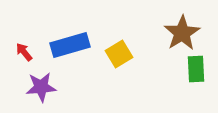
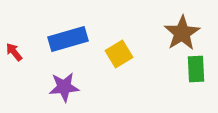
blue rectangle: moved 2 px left, 6 px up
red arrow: moved 10 px left
purple star: moved 23 px right
